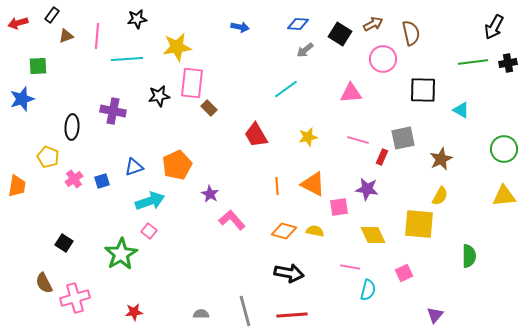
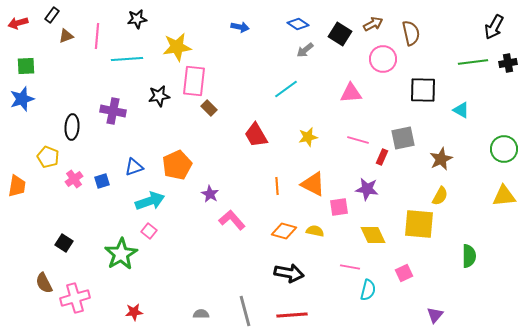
blue diamond at (298, 24): rotated 30 degrees clockwise
green square at (38, 66): moved 12 px left
pink rectangle at (192, 83): moved 2 px right, 2 px up
